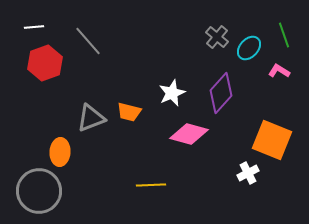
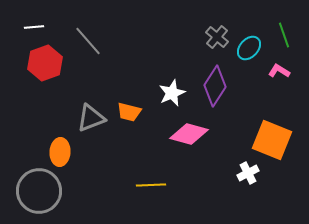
purple diamond: moved 6 px left, 7 px up; rotated 9 degrees counterclockwise
